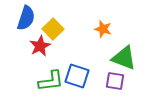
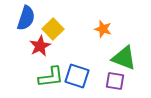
green L-shape: moved 4 px up
